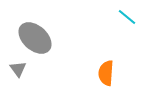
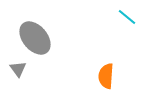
gray ellipse: rotated 8 degrees clockwise
orange semicircle: moved 3 px down
